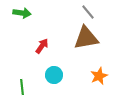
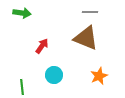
gray line: moved 2 px right; rotated 49 degrees counterclockwise
brown triangle: rotated 32 degrees clockwise
